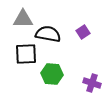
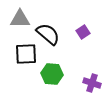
gray triangle: moved 3 px left
black semicircle: rotated 30 degrees clockwise
